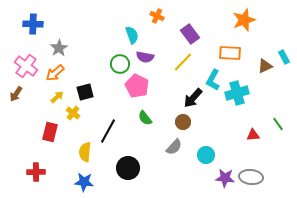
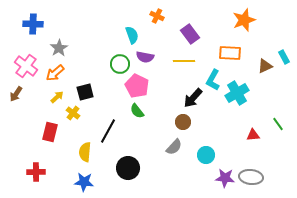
yellow line: moved 1 px right, 1 px up; rotated 45 degrees clockwise
cyan cross: rotated 15 degrees counterclockwise
green semicircle: moved 8 px left, 7 px up
